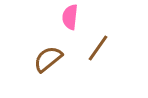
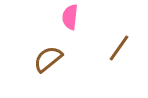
brown line: moved 21 px right
